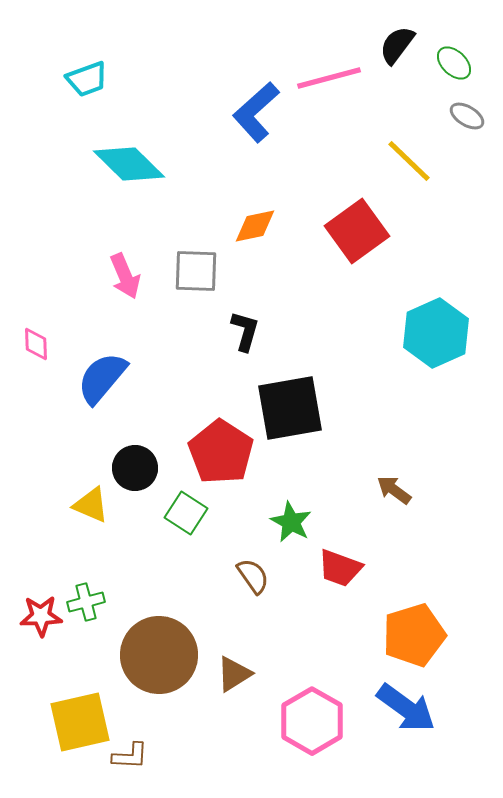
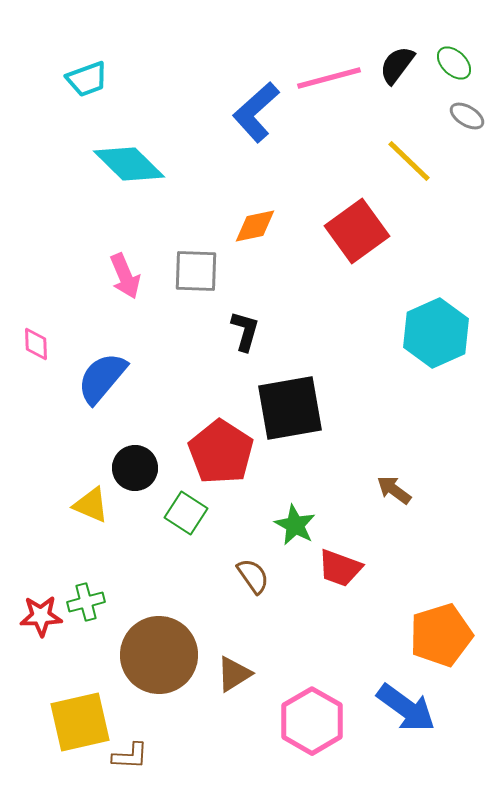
black semicircle: moved 20 px down
green star: moved 4 px right, 3 px down
orange pentagon: moved 27 px right
